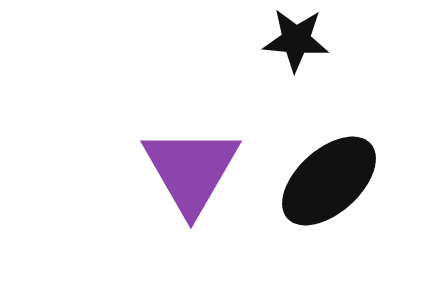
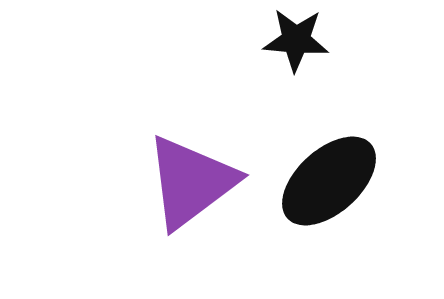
purple triangle: moved 12 px down; rotated 23 degrees clockwise
